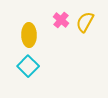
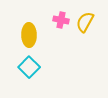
pink cross: rotated 28 degrees counterclockwise
cyan square: moved 1 px right, 1 px down
